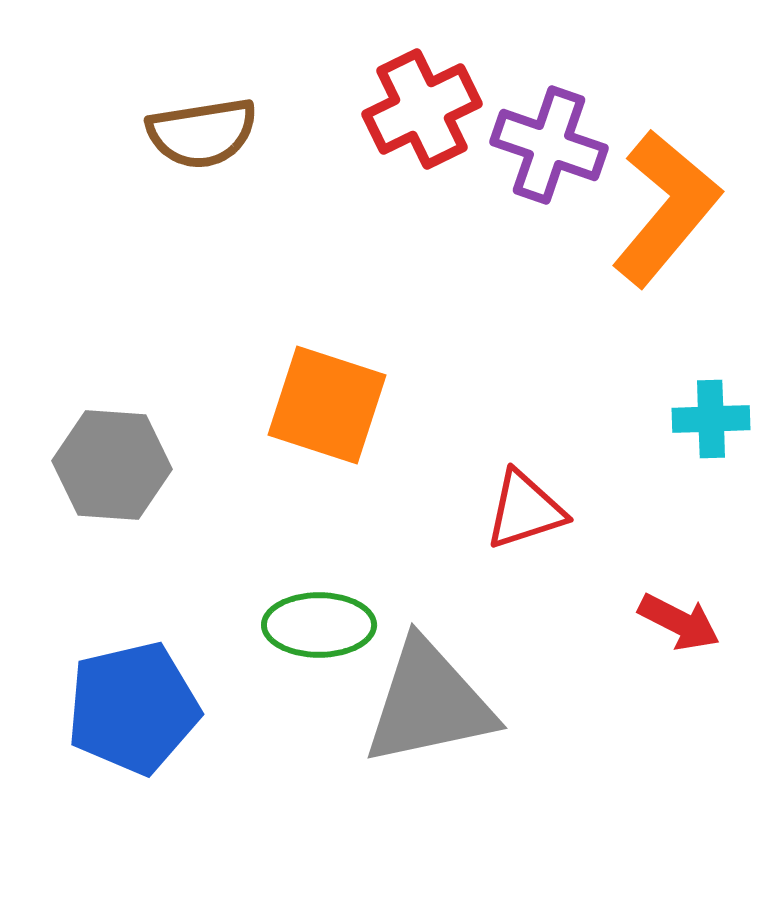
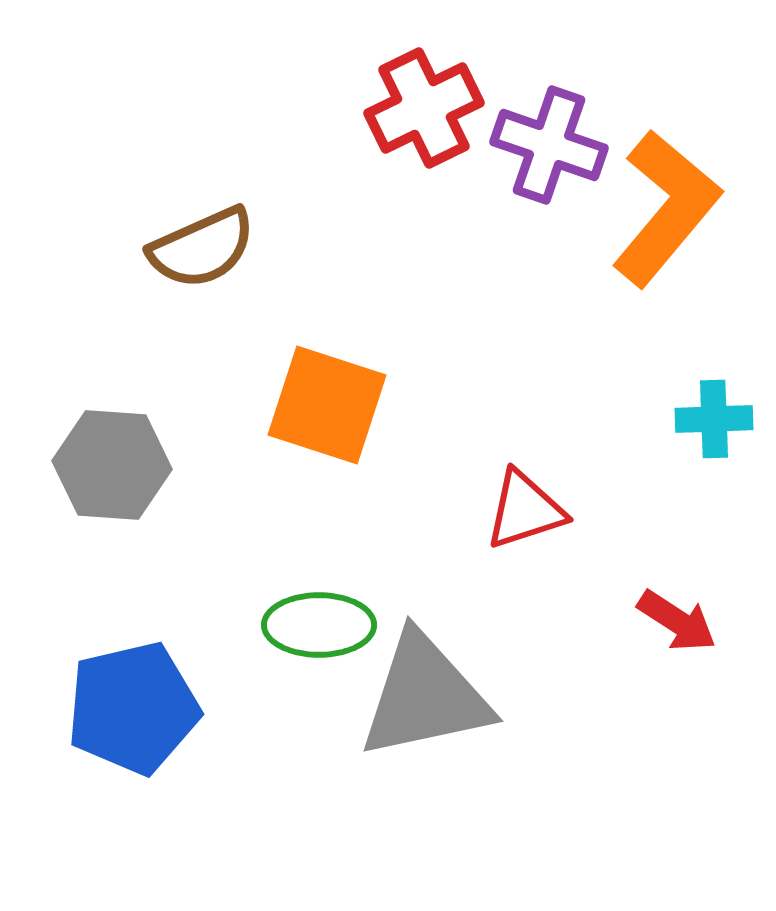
red cross: moved 2 px right, 1 px up
brown semicircle: moved 115 px down; rotated 15 degrees counterclockwise
cyan cross: moved 3 px right
red arrow: moved 2 px left, 1 px up; rotated 6 degrees clockwise
gray triangle: moved 4 px left, 7 px up
